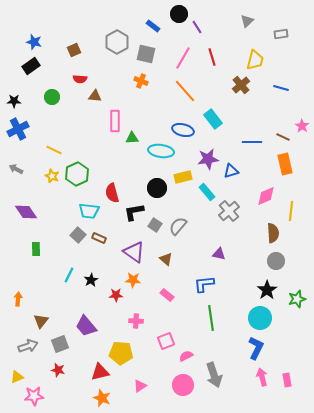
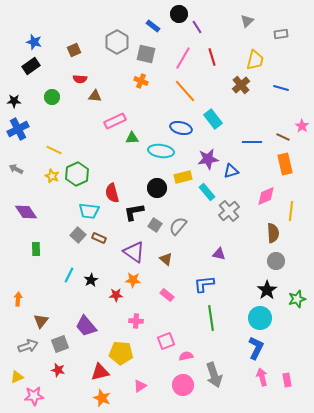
pink rectangle at (115, 121): rotated 65 degrees clockwise
blue ellipse at (183, 130): moved 2 px left, 2 px up
pink semicircle at (186, 356): rotated 16 degrees clockwise
